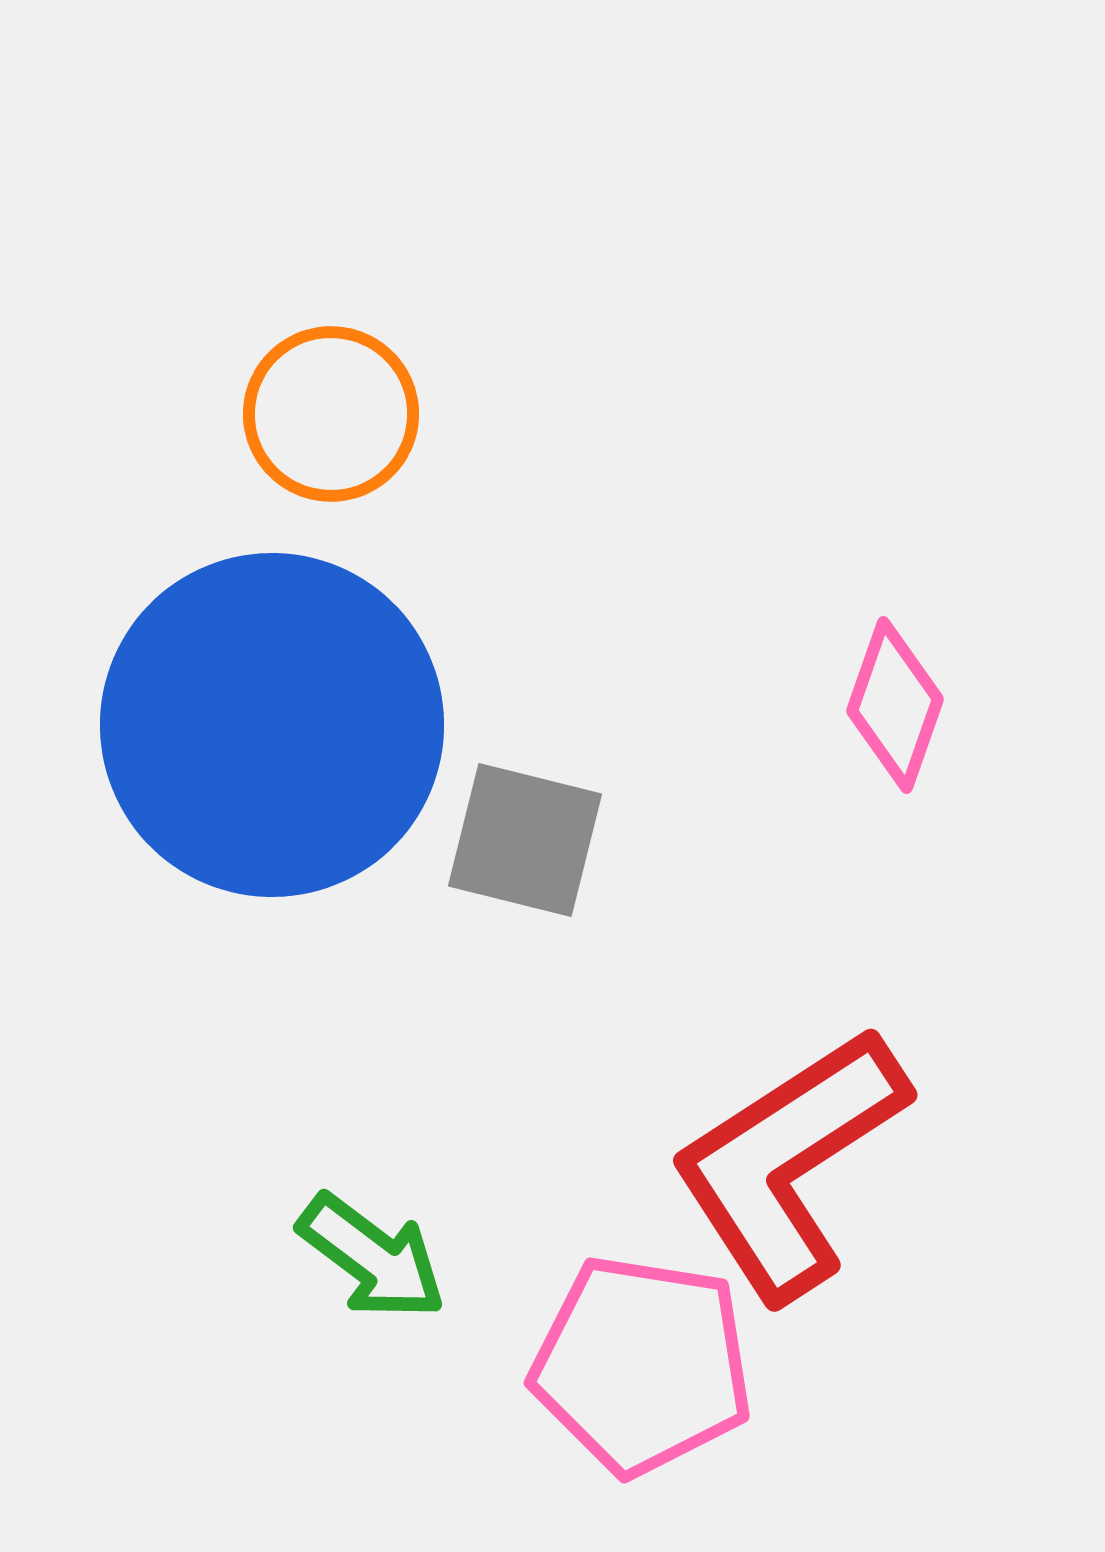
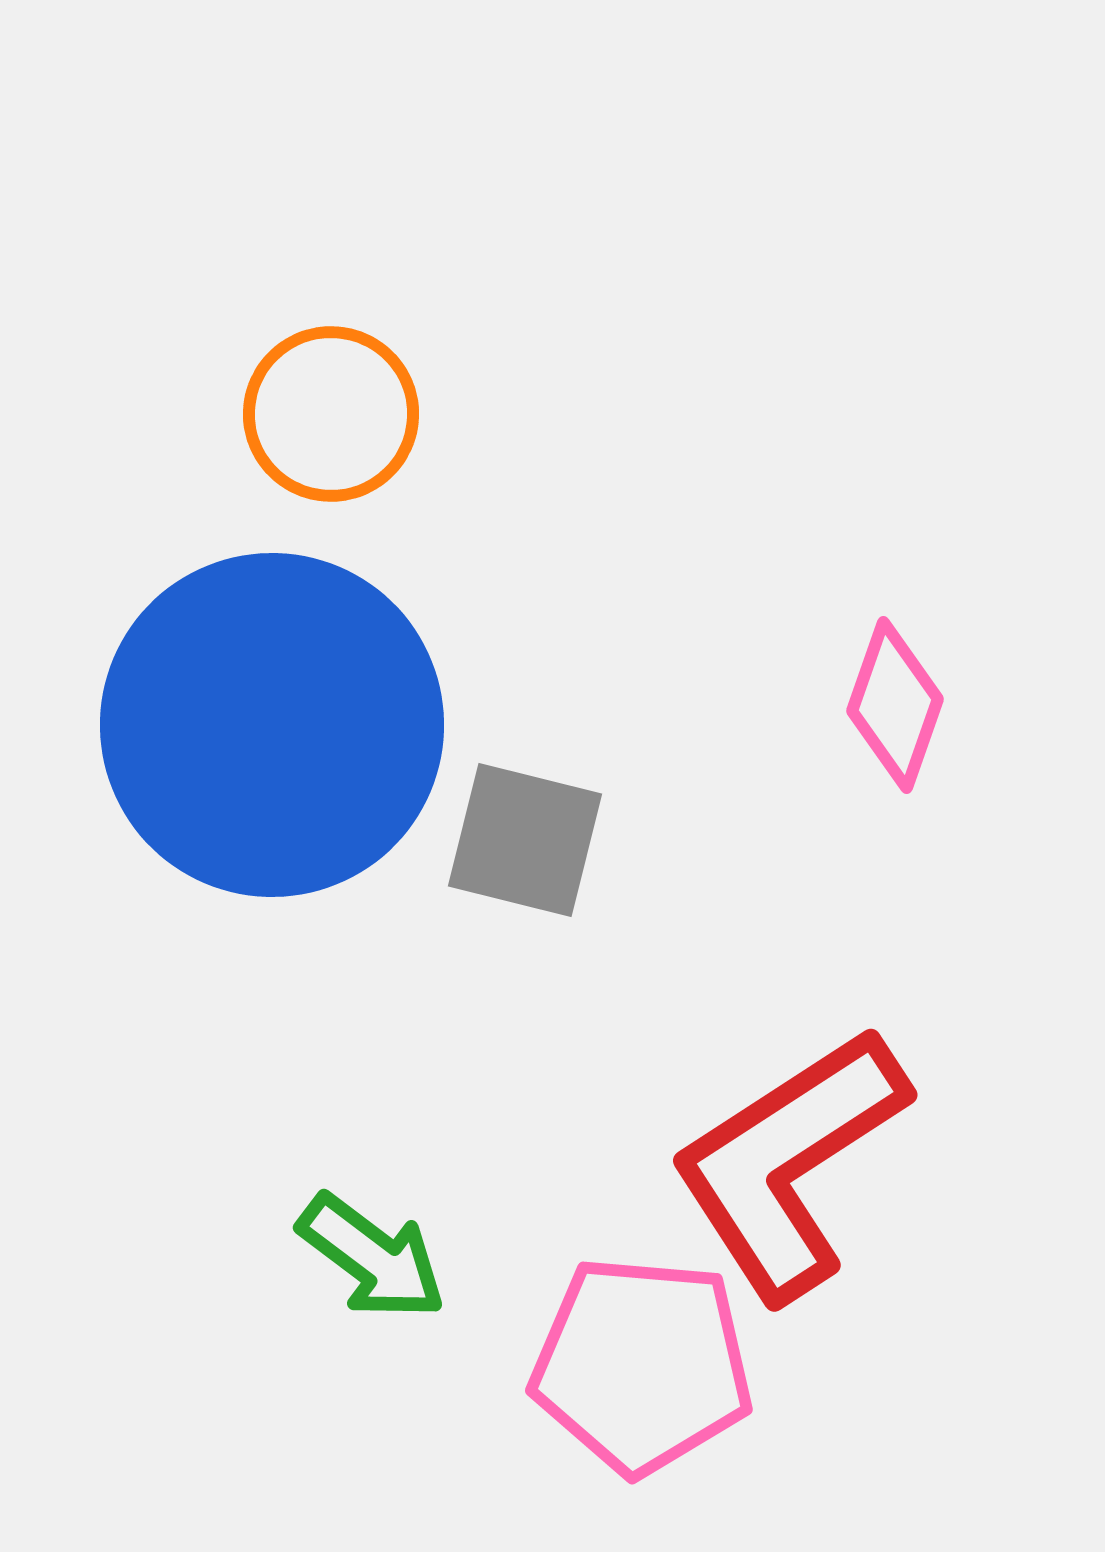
pink pentagon: rotated 4 degrees counterclockwise
